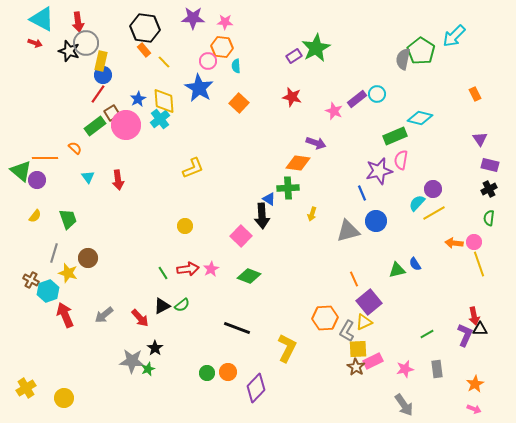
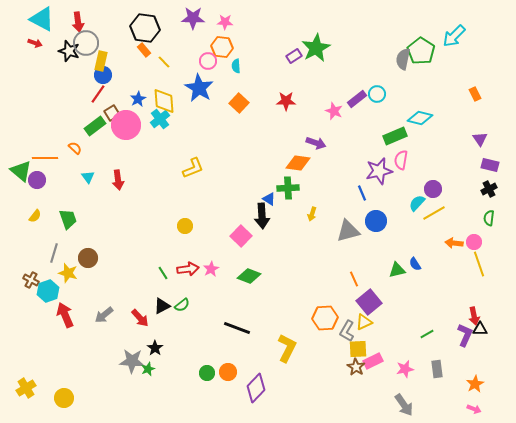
red star at (292, 97): moved 6 px left, 4 px down; rotated 12 degrees counterclockwise
